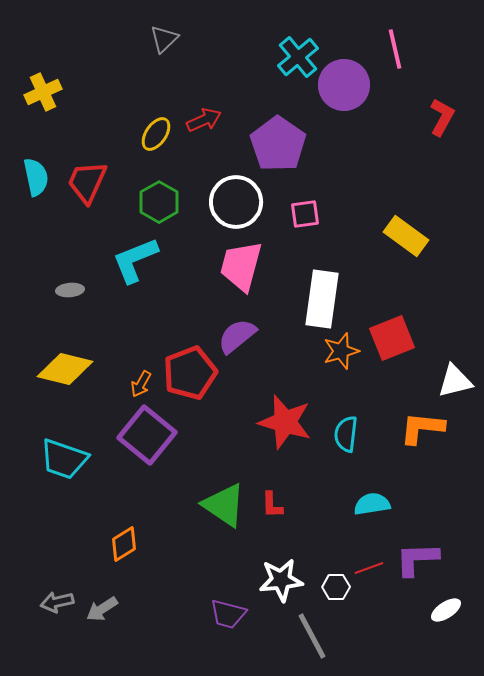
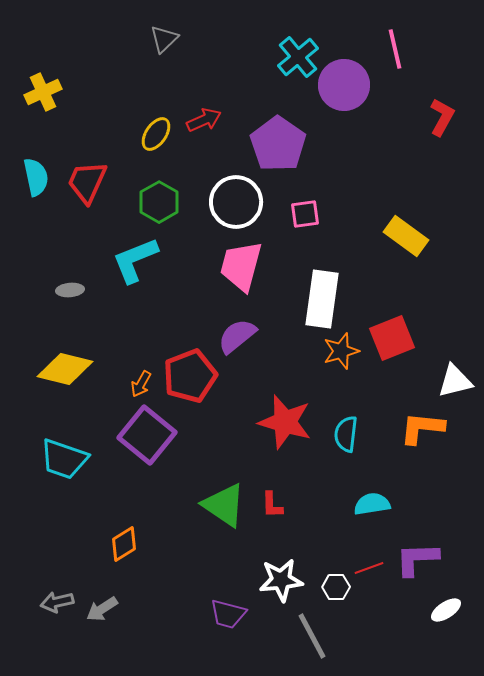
red pentagon at (190, 373): moved 3 px down
